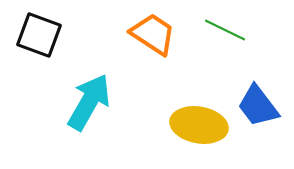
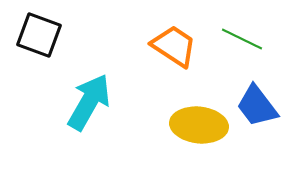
green line: moved 17 px right, 9 px down
orange trapezoid: moved 21 px right, 12 px down
blue trapezoid: moved 1 px left
yellow ellipse: rotated 4 degrees counterclockwise
